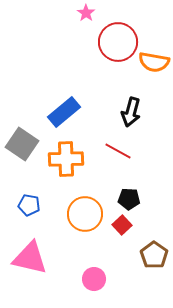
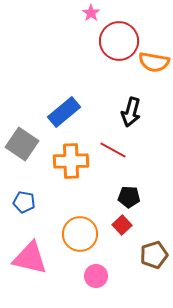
pink star: moved 5 px right
red circle: moved 1 px right, 1 px up
red line: moved 5 px left, 1 px up
orange cross: moved 5 px right, 2 px down
black pentagon: moved 2 px up
blue pentagon: moved 5 px left, 3 px up
orange circle: moved 5 px left, 20 px down
brown pentagon: rotated 20 degrees clockwise
pink circle: moved 2 px right, 3 px up
